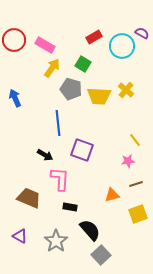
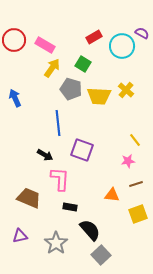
orange triangle: rotated 21 degrees clockwise
purple triangle: rotated 42 degrees counterclockwise
gray star: moved 2 px down
